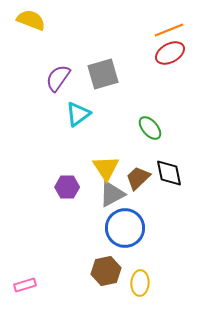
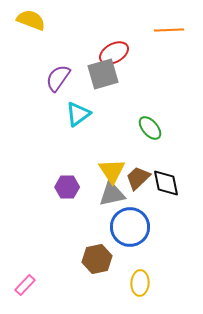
orange line: rotated 20 degrees clockwise
red ellipse: moved 56 px left
yellow triangle: moved 6 px right, 3 px down
black diamond: moved 3 px left, 10 px down
gray triangle: rotated 16 degrees clockwise
blue circle: moved 5 px right, 1 px up
brown hexagon: moved 9 px left, 12 px up
pink rectangle: rotated 30 degrees counterclockwise
